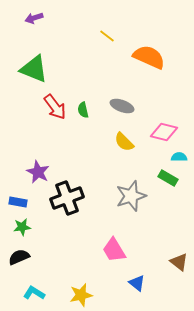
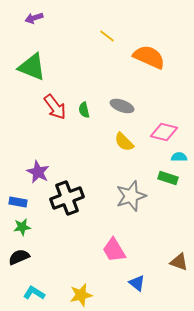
green triangle: moved 2 px left, 2 px up
green semicircle: moved 1 px right
green rectangle: rotated 12 degrees counterclockwise
brown triangle: rotated 18 degrees counterclockwise
